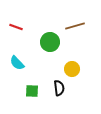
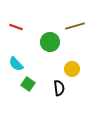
cyan semicircle: moved 1 px left, 1 px down
green square: moved 4 px left, 7 px up; rotated 32 degrees clockwise
